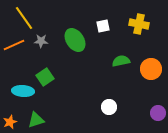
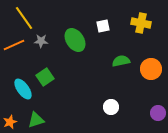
yellow cross: moved 2 px right, 1 px up
cyan ellipse: moved 2 px up; rotated 50 degrees clockwise
white circle: moved 2 px right
